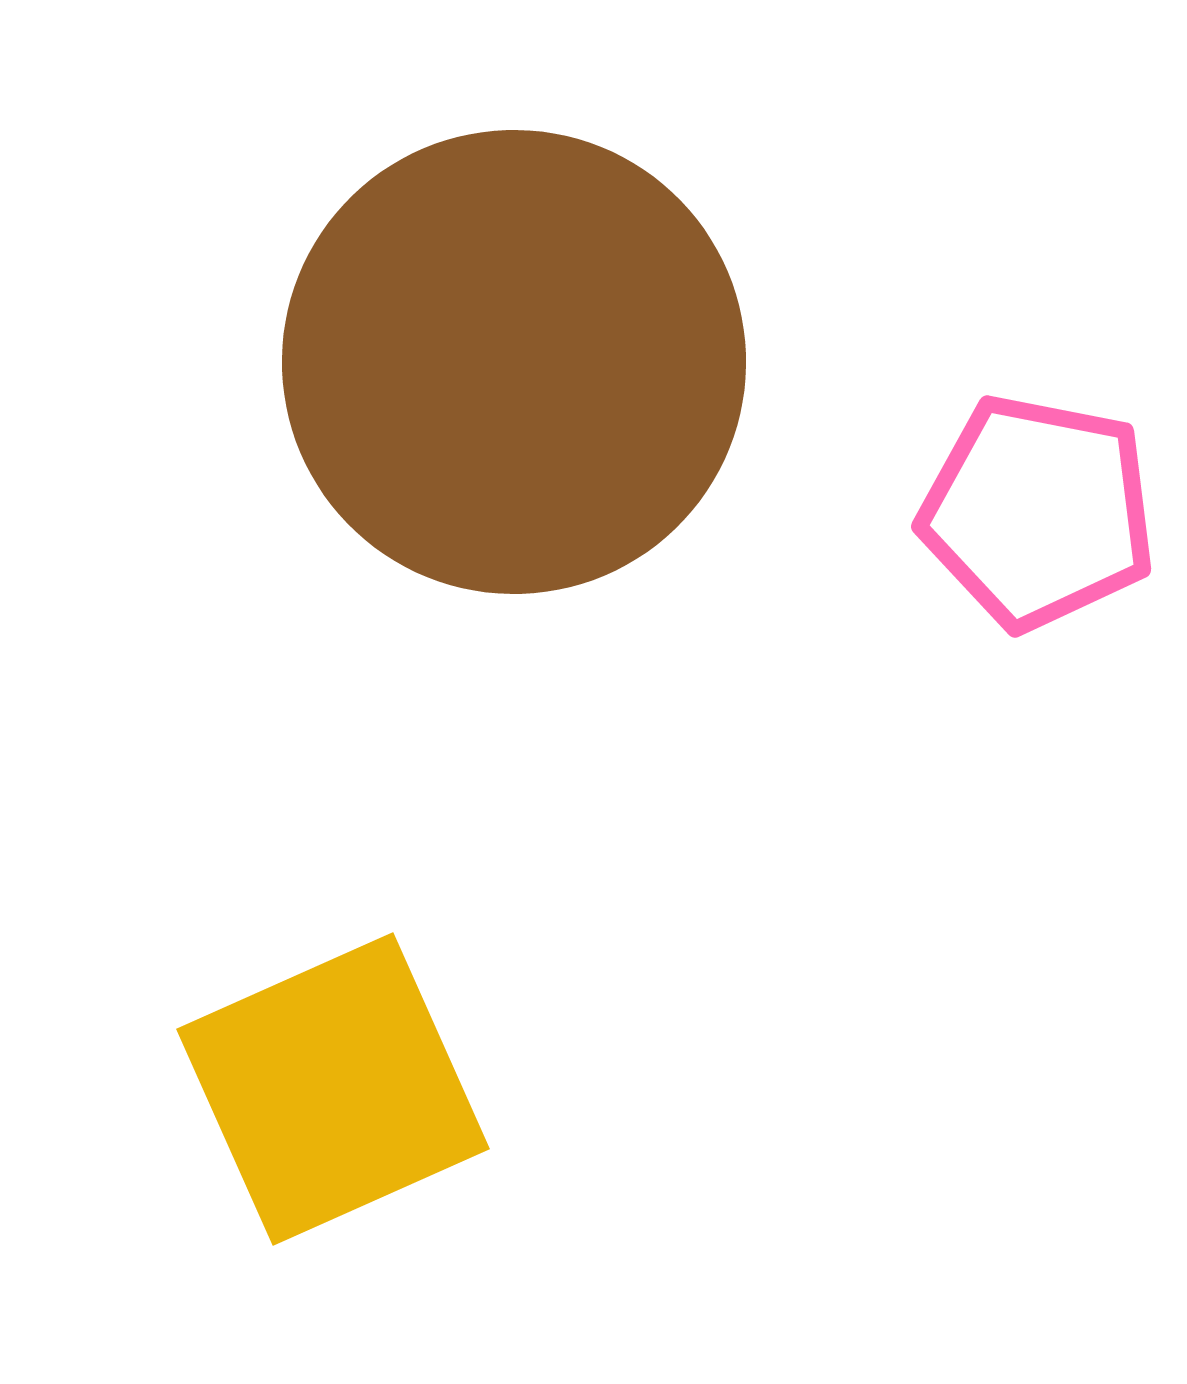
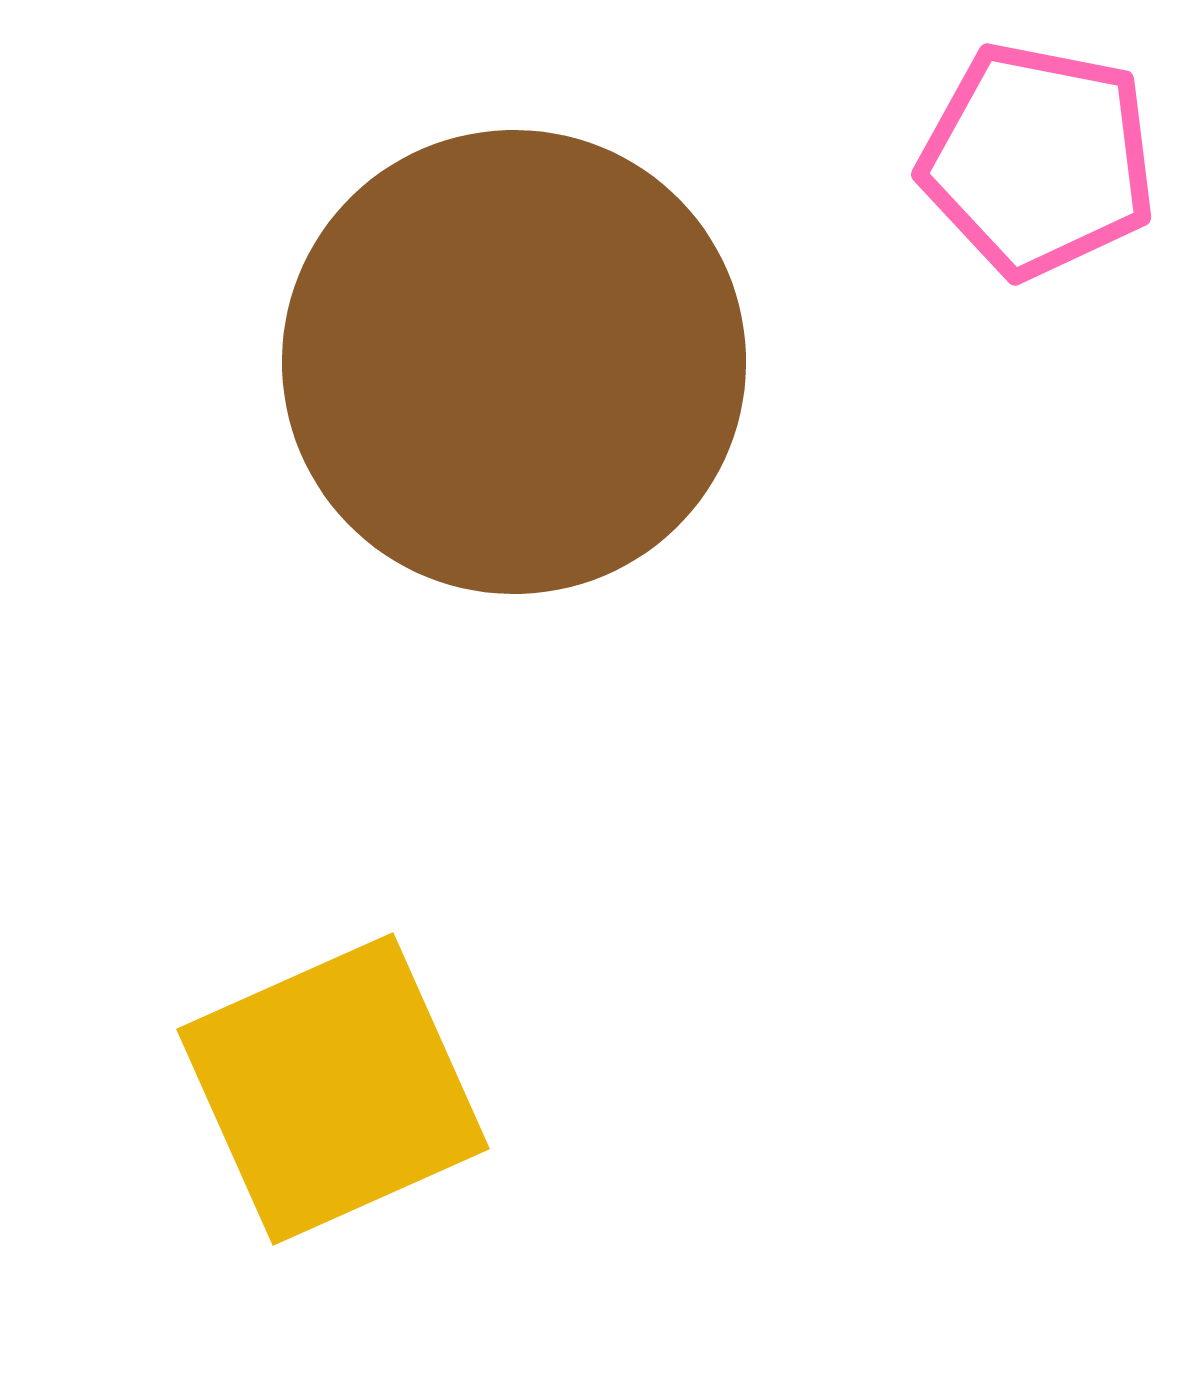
pink pentagon: moved 352 px up
